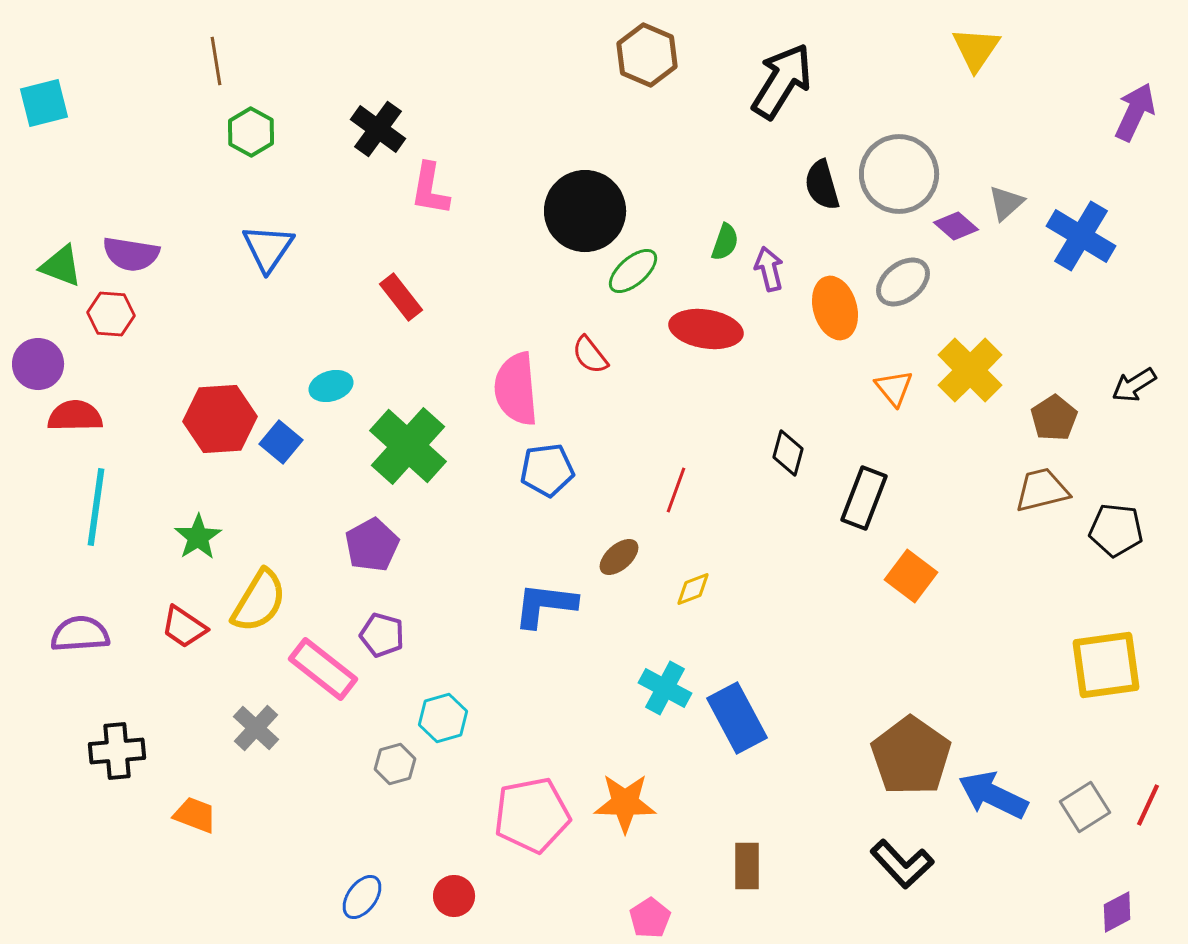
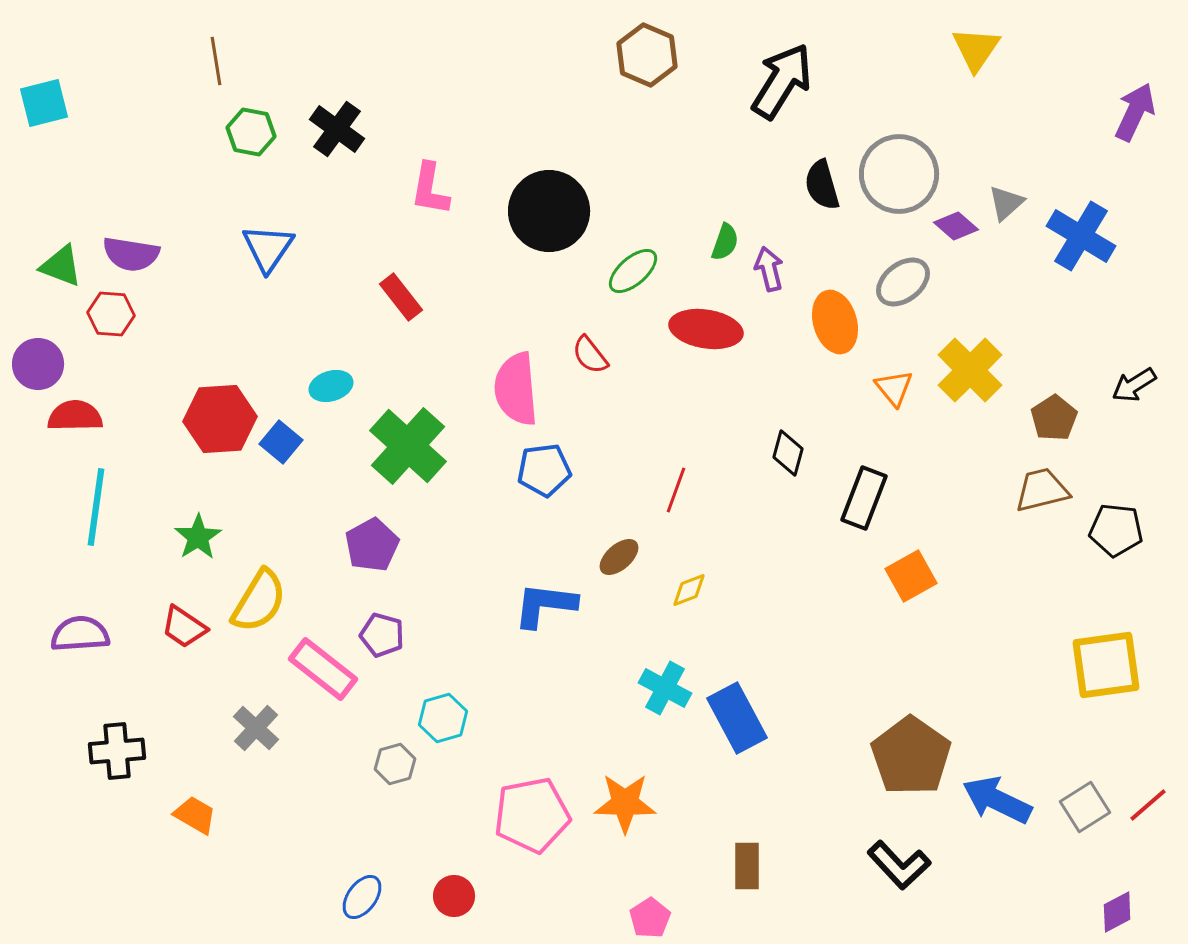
black cross at (378, 129): moved 41 px left
green hexagon at (251, 132): rotated 18 degrees counterclockwise
black circle at (585, 211): moved 36 px left
orange ellipse at (835, 308): moved 14 px down
blue pentagon at (547, 470): moved 3 px left
orange square at (911, 576): rotated 24 degrees clockwise
yellow diamond at (693, 589): moved 4 px left, 1 px down
blue arrow at (993, 795): moved 4 px right, 5 px down
red line at (1148, 805): rotated 24 degrees clockwise
orange trapezoid at (195, 815): rotated 9 degrees clockwise
black L-shape at (902, 864): moved 3 px left, 1 px down
